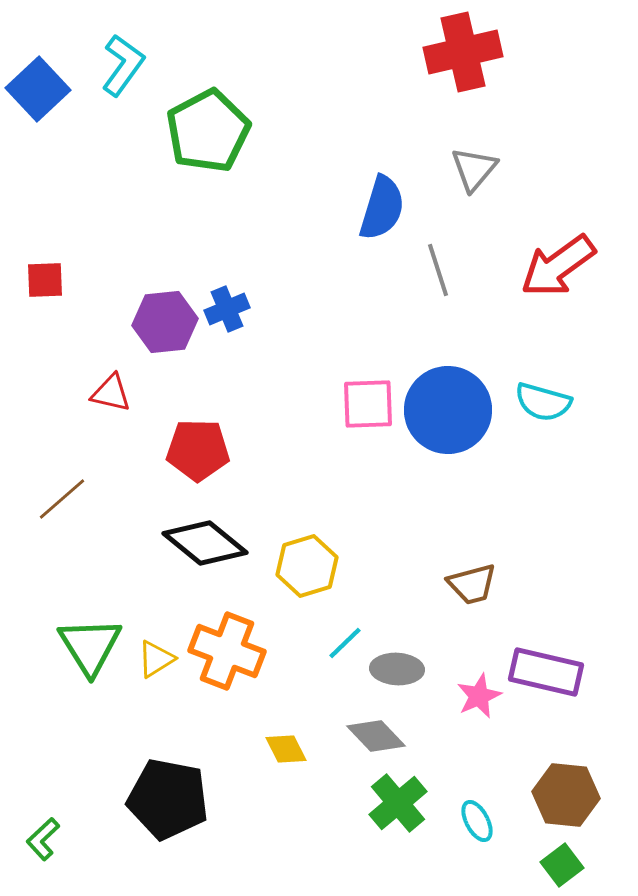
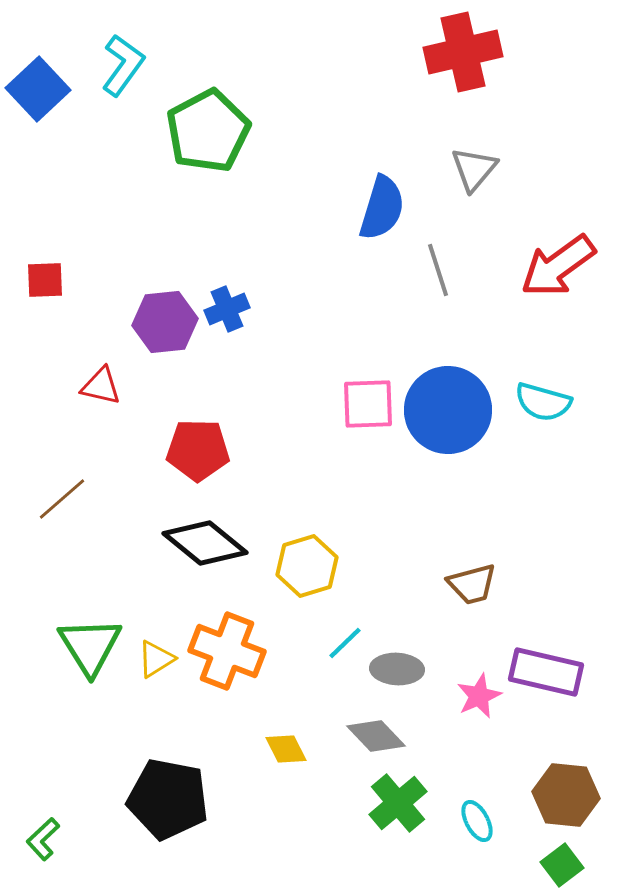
red triangle: moved 10 px left, 7 px up
